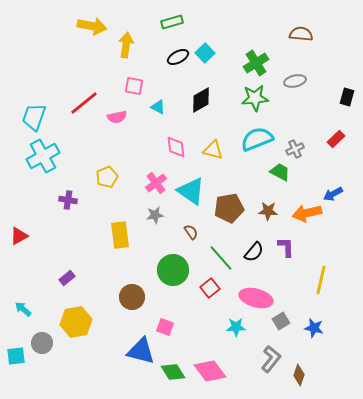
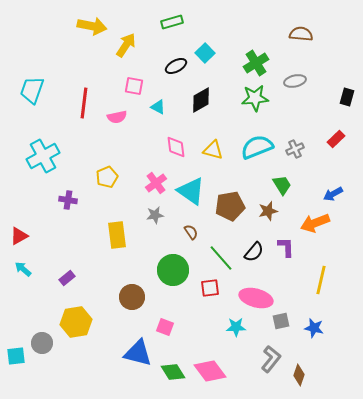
yellow arrow at (126, 45): rotated 25 degrees clockwise
black ellipse at (178, 57): moved 2 px left, 9 px down
red line at (84, 103): rotated 44 degrees counterclockwise
cyan trapezoid at (34, 117): moved 2 px left, 27 px up
cyan semicircle at (257, 139): moved 8 px down
green trapezoid at (280, 172): moved 2 px right, 13 px down; rotated 30 degrees clockwise
brown pentagon at (229, 208): moved 1 px right, 2 px up
brown star at (268, 211): rotated 18 degrees counterclockwise
orange arrow at (307, 213): moved 8 px right, 10 px down; rotated 8 degrees counterclockwise
yellow rectangle at (120, 235): moved 3 px left
red square at (210, 288): rotated 30 degrees clockwise
cyan arrow at (23, 309): moved 40 px up
gray square at (281, 321): rotated 18 degrees clockwise
blue triangle at (141, 351): moved 3 px left, 2 px down
